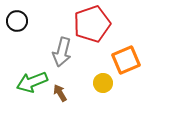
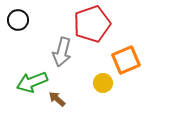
black circle: moved 1 px right, 1 px up
brown arrow: moved 3 px left, 6 px down; rotated 18 degrees counterclockwise
